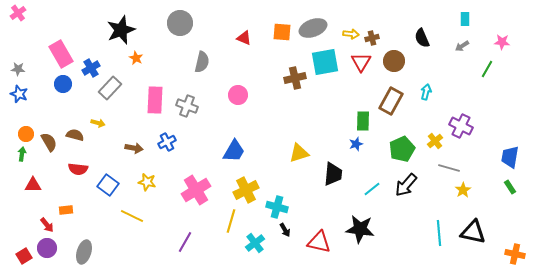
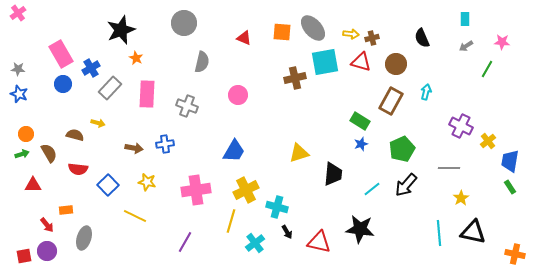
gray circle at (180, 23): moved 4 px right
gray ellipse at (313, 28): rotated 68 degrees clockwise
gray arrow at (462, 46): moved 4 px right
brown circle at (394, 61): moved 2 px right, 3 px down
red triangle at (361, 62): rotated 45 degrees counterclockwise
pink rectangle at (155, 100): moved 8 px left, 6 px up
green rectangle at (363, 121): moved 3 px left; rotated 60 degrees counterclockwise
yellow cross at (435, 141): moved 53 px right
brown semicircle at (49, 142): moved 11 px down
blue cross at (167, 142): moved 2 px left, 2 px down; rotated 18 degrees clockwise
blue star at (356, 144): moved 5 px right
green arrow at (22, 154): rotated 64 degrees clockwise
blue trapezoid at (510, 157): moved 4 px down
gray line at (449, 168): rotated 15 degrees counterclockwise
blue square at (108, 185): rotated 10 degrees clockwise
pink cross at (196, 190): rotated 24 degrees clockwise
yellow star at (463, 190): moved 2 px left, 8 px down
yellow line at (132, 216): moved 3 px right
black arrow at (285, 230): moved 2 px right, 2 px down
purple circle at (47, 248): moved 3 px down
gray ellipse at (84, 252): moved 14 px up
red square at (24, 256): rotated 21 degrees clockwise
